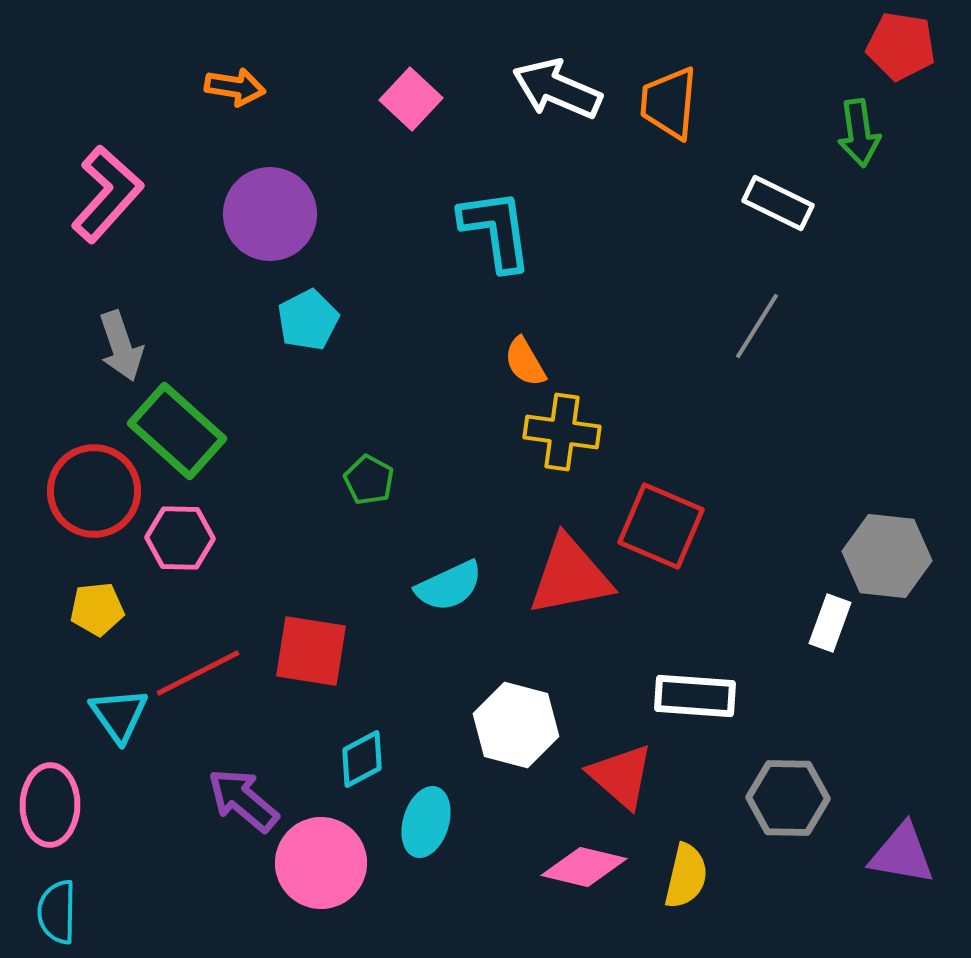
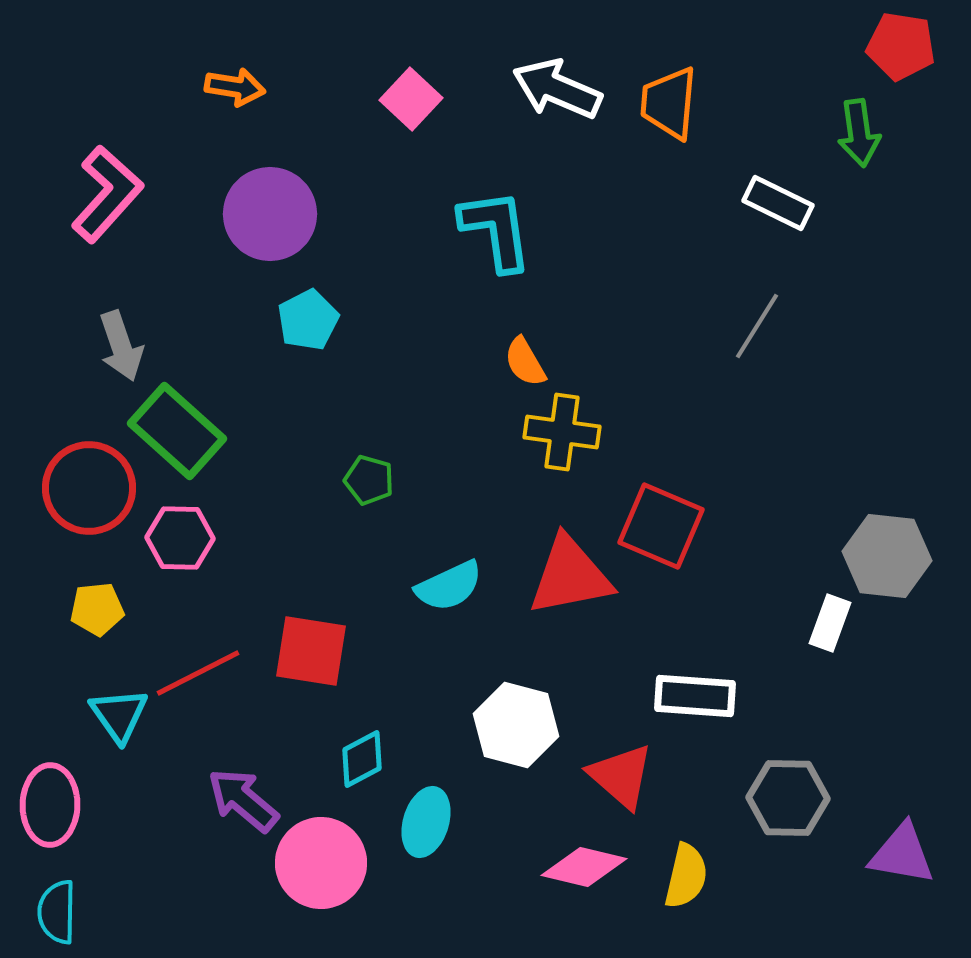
green pentagon at (369, 480): rotated 12 degrees counterclockwise
red circle at (94, 491): moved 5 px left, 3 px up
